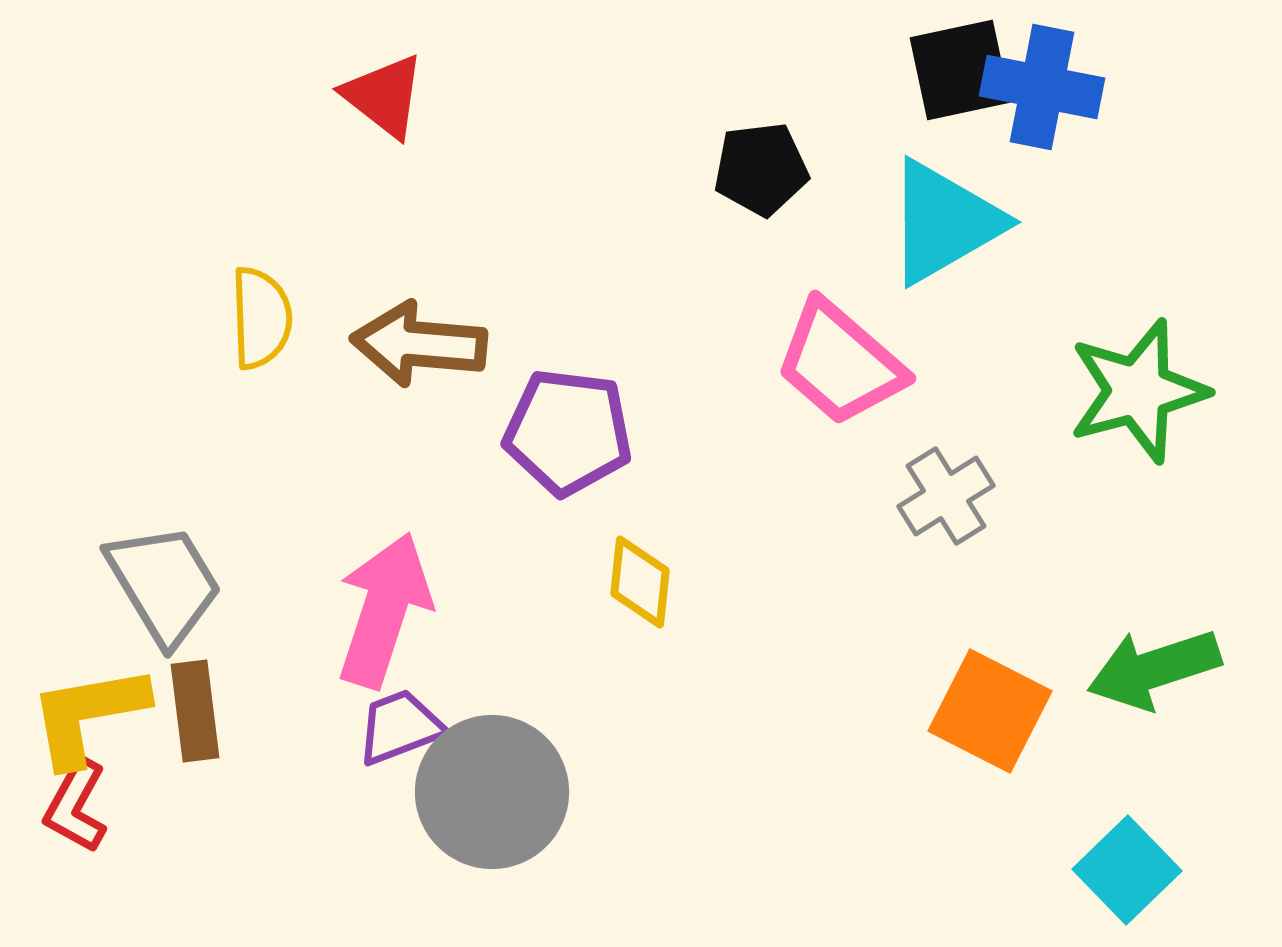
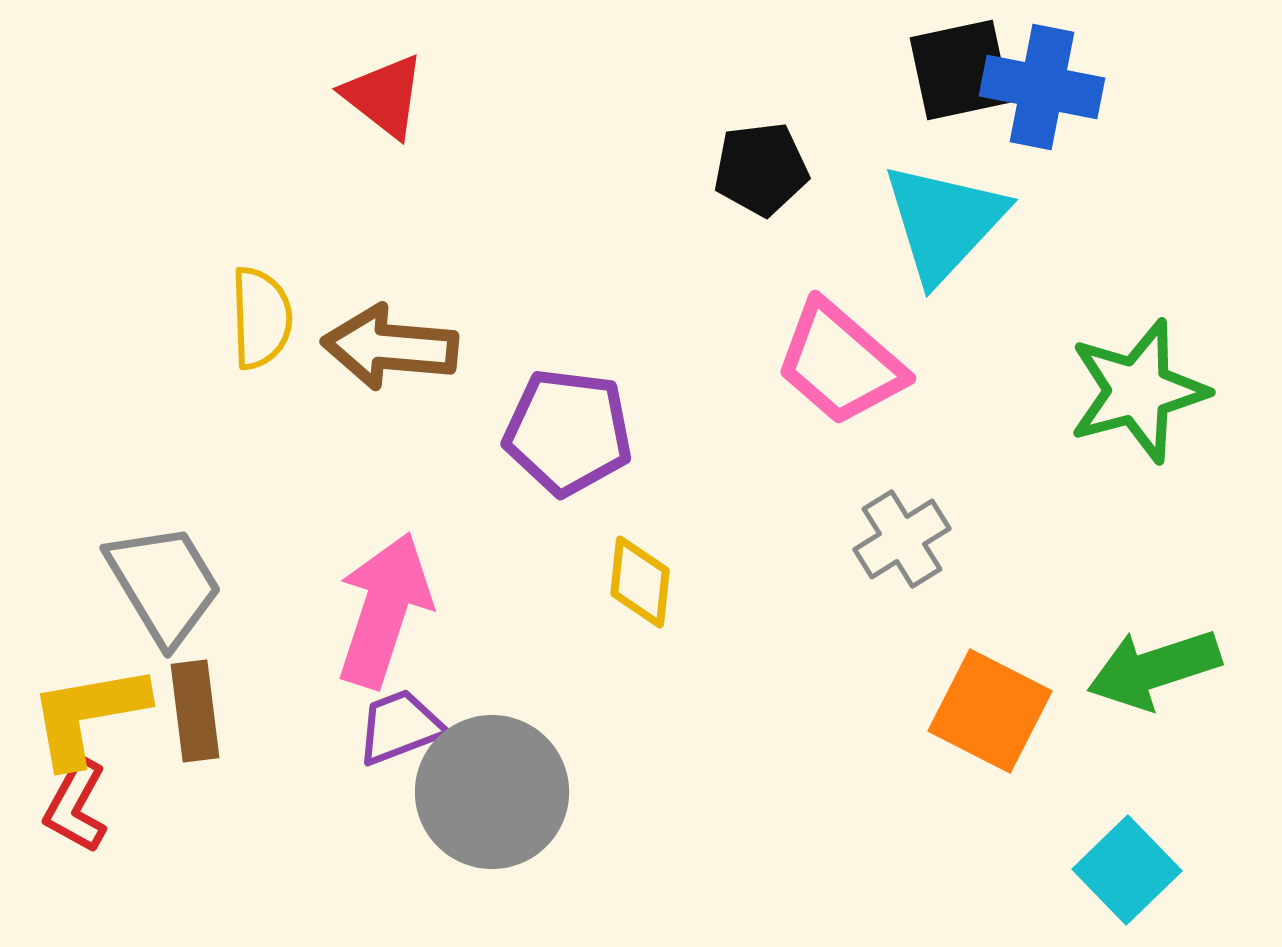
cyan triangle: rotated 17 degrees counterclockwise
brown arrow: moved 29 px left, 3 px down
gray cross: moved 44 px left, 43 px down
